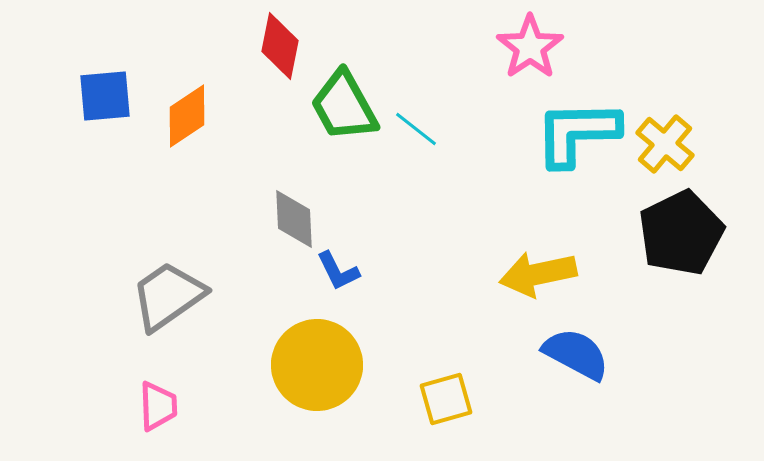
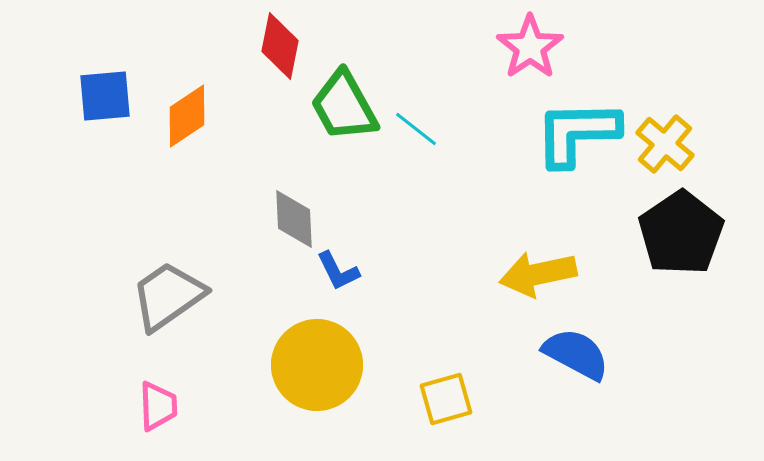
black pentagon: rotated 8 degrees counterclockwise
